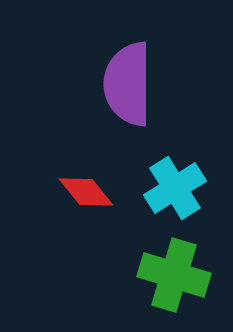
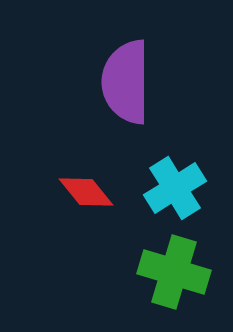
purple semicircle: moved 2 px left, 2 px up
green cross: moved 3 px up
